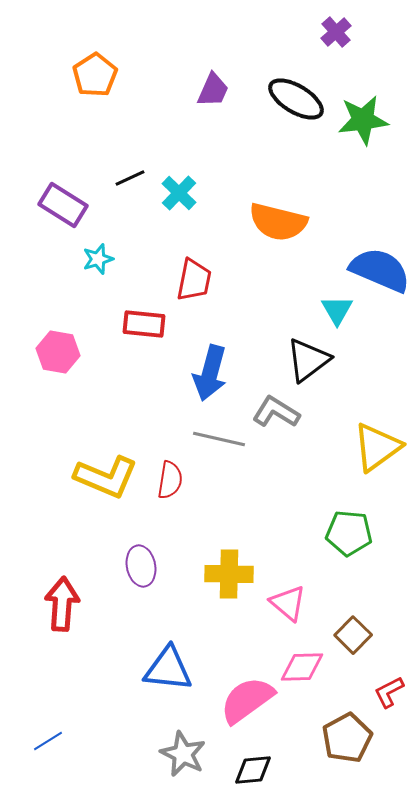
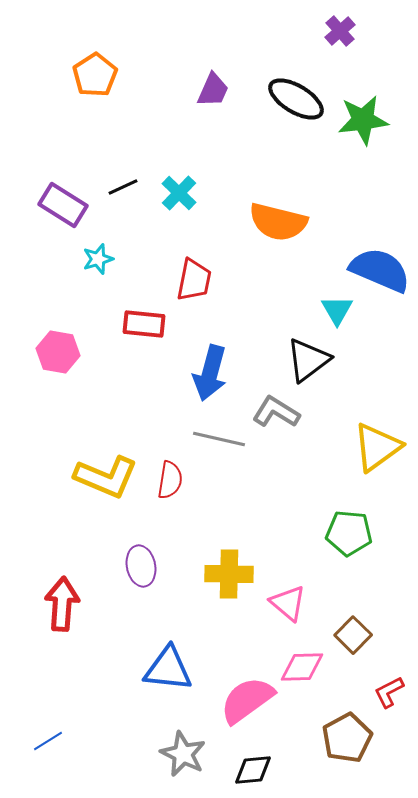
purple cross: moved 4 px right, 1 px up
black line: moved 7 px left, 9 px down
